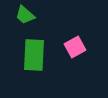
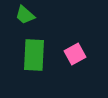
pink square: moved 7 px down
